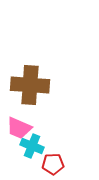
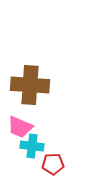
pink trapezoid: moved 1 px right, 1 px up
cyan cross: rotated 15 degrees counterclockwise
